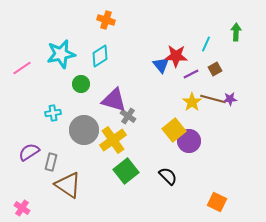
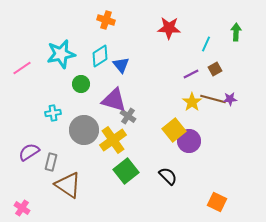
red star: moved 7 px left, 28 px up
blue triangle: moved 40 px left
